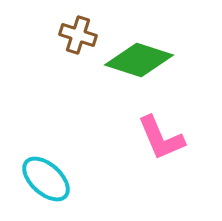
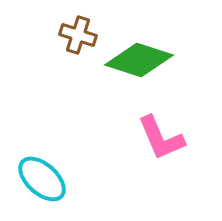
cyan ellipse: moved 4 px left
